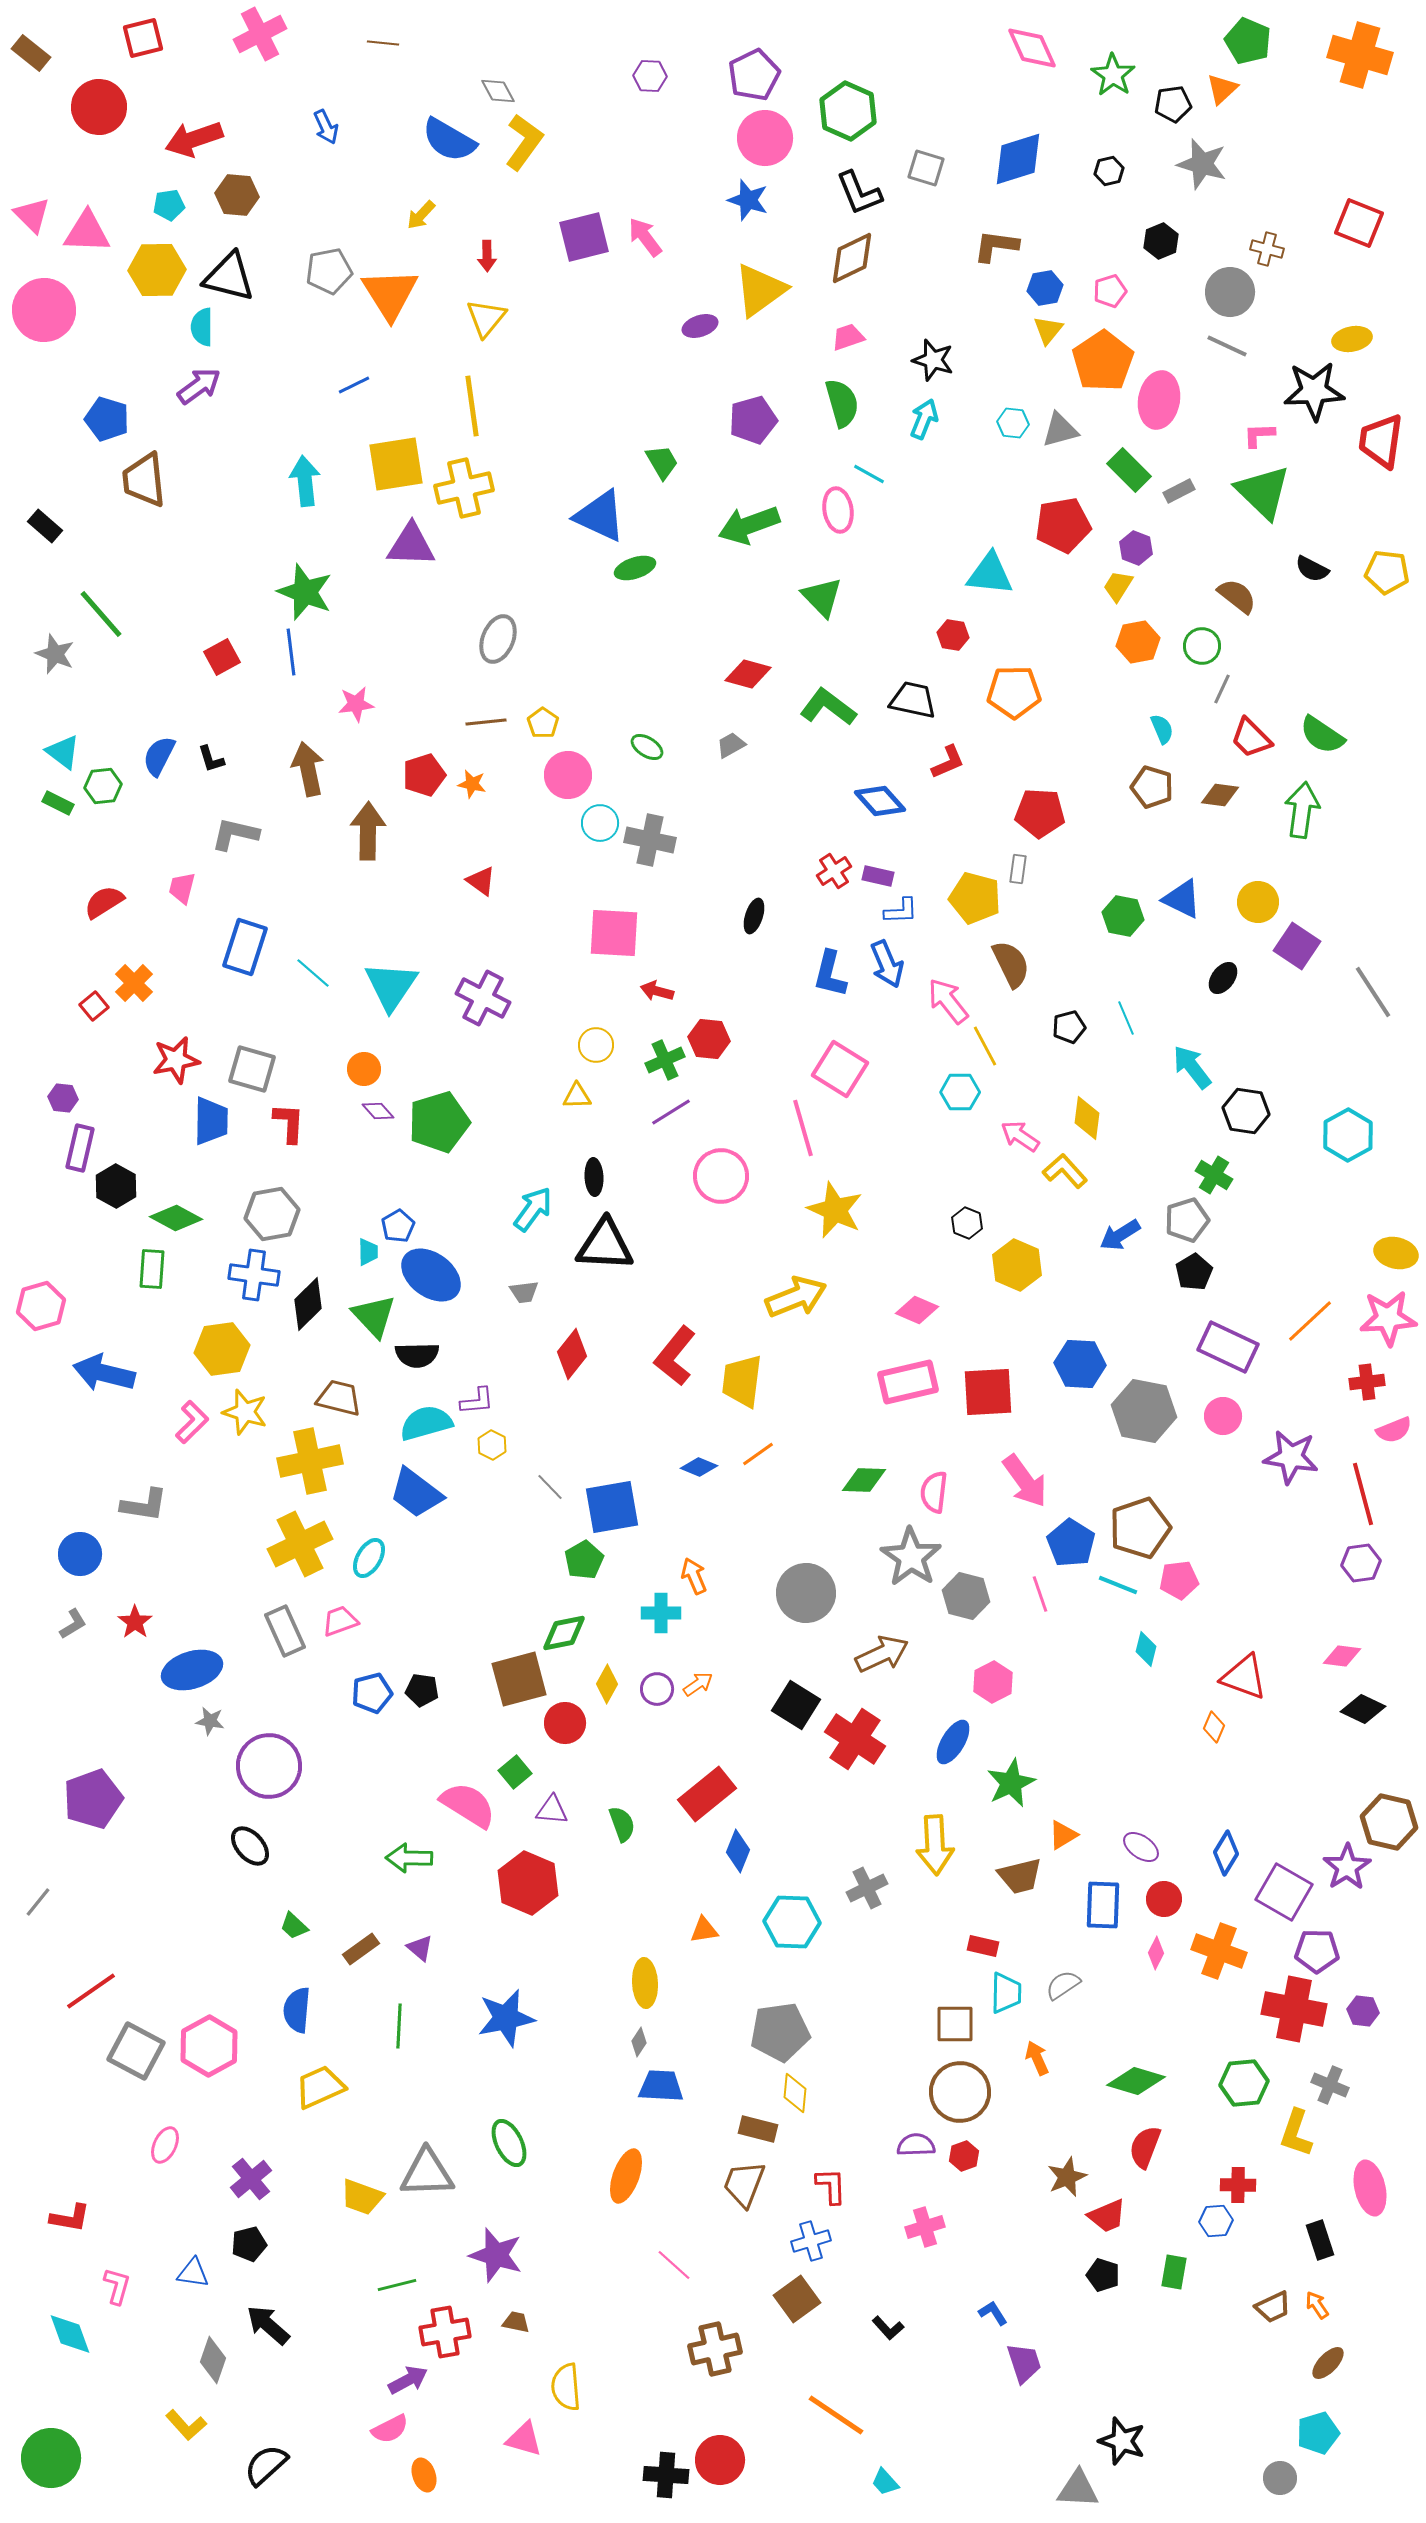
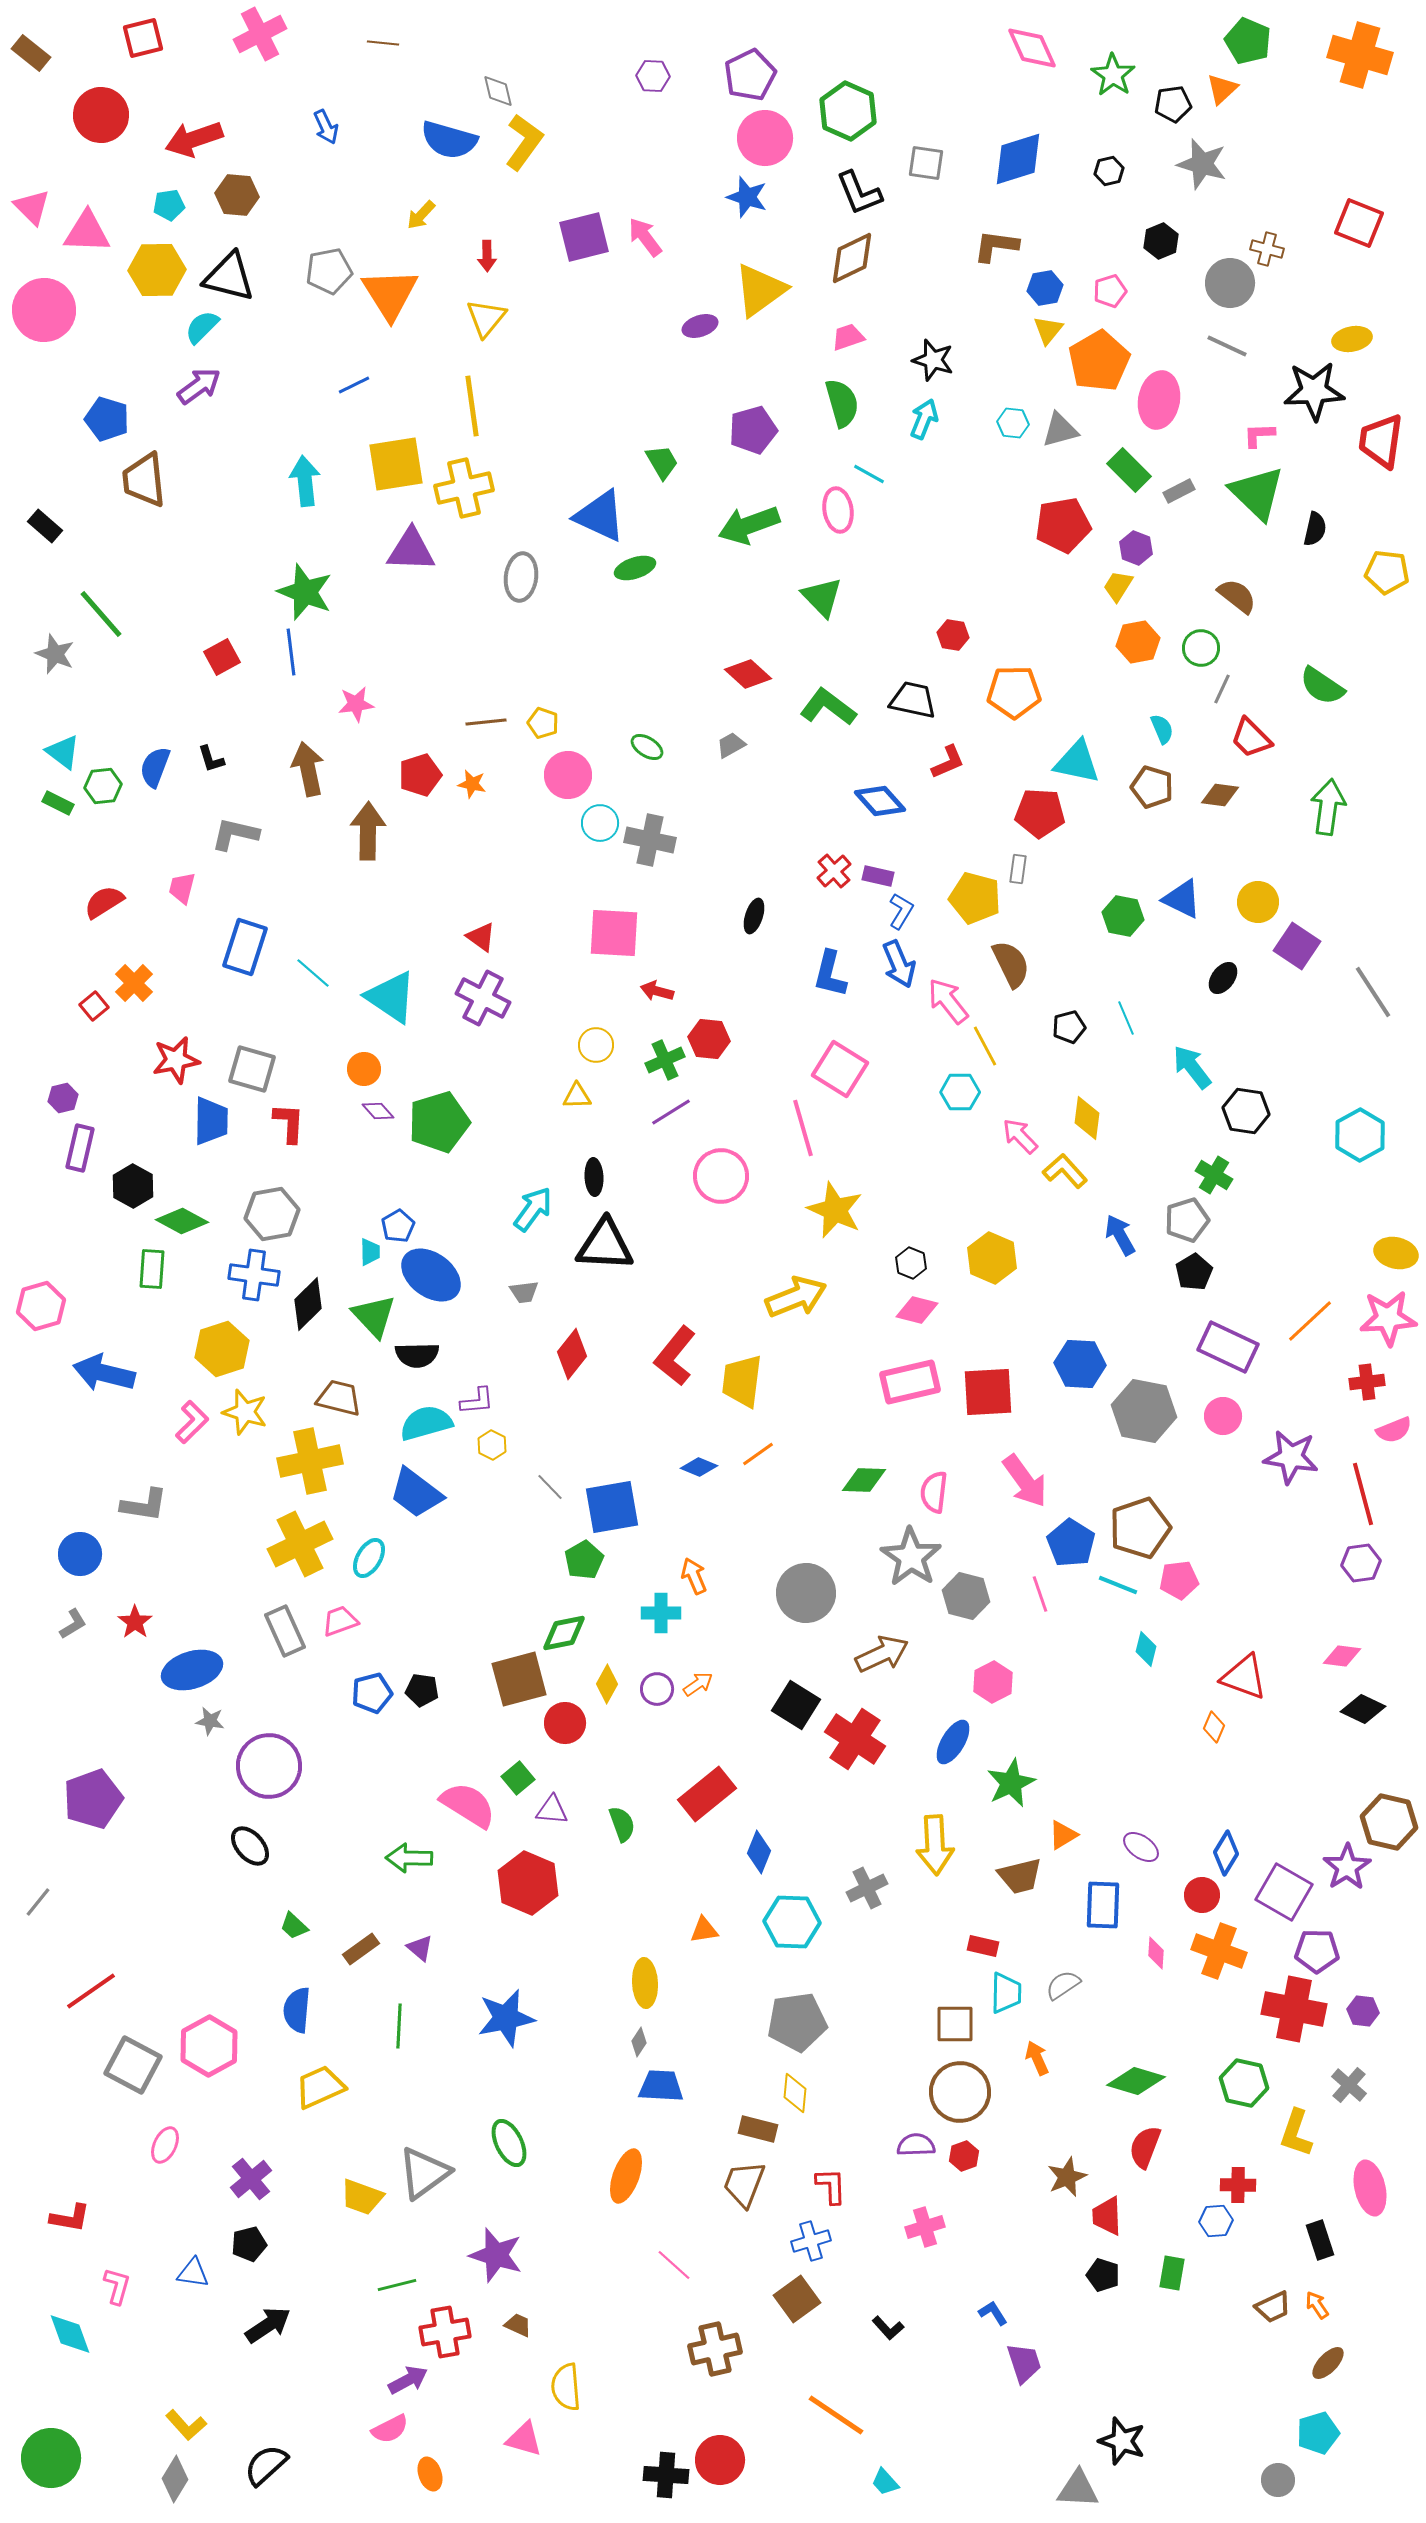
purple pentagon at (754, 75): moved 4 px left
purple hexagon at (650, 76): moved 3 px right
gray diamond at (498, 91): rotated 15 degrees clockwise
red circle at (99, 107): moved 2 px right, 8 px down
blue semicircle at (449, 140): rotated 14 degrees counterclockwise
gray square at (926, 168): moved 5 px up; rotated 9 degrees counterclockwise
blue star at (748, 200): moved 1 px left, 3 px up
pink triangle at (32, 215): moved 8 px up
gray circle at (1230, 292): moved 9 px up
cyan semicircle at (202, 327): rotated 45 degrees clockwise
orange pentagon at (1103, 361): moved 4 px left; rotated 4 degrees clockwise
purple pentagon at (753, 420): moved 10 px down
green triangle at (1263, 492): moved 6 px left, 1 px down
purple triangle at (411, 545): moved 5 px down
black semicircle at (1312, 569): moved 3 px right, 40 px up; rotated 104 degrees counterclockwise
cyan triangle at (990, 574): moved 87 px right, 188 px down; rotated 6 degrees clockwise
gray ellipse at (498, 639): moved 23 px right, 62 px up; rotated 15 degrees counterclockwise
green circle at (1202, 646): moved 1 px left, 2 px down
red diamond at (748, 674): rotated 27 degrees clockwise
yellow pentagon at (543, 723): rotated 16 degrees counterclockwise
green semicircle at (1322, 735): moved 49 px up
blue semicircle at (159, 756): moved 4 px left, 11 px down; rotated 6 degrees counterclockwise
red pentagon at (424, 775): moved 4 px left
green arrow at (1302, 810): moved 26 px right, 3 px up
red cross at (834, 871): rotated 8 degrees counterclockwise
red triangle at (481, 881): moved 56 px down
blue L-shape at (901, 911): rotated 57 degrees counterclockwise
blue arrow at (887, 964): moved 12 px right
cyan triangle at (391, 986): moved 11 px down; rotated 30 degrees counterclockwise
purple hexagon at (63, 1098): rotated 20 degrees counterclockwise
cyan hexagon at (1348, 1135): moved 12 px right
pink arrow at (1020, 1136): rotated 12 degrees clockwise
black hexagon at (116, 1186): moved 17 px right
green diamond at (176, 1218): moved 6 px right, 3 px down
black hexagon at (967, 1223): moved 56 px left, 40 px down
blue arrow at (1120, 1235): rotated 93 degrees clockwise
cyan trapezoid at (368, 1252): moved 2 px right
yellow hexagon at (1017, 1265): moved 25 px left, 7 px up
pink diamond at (917, 1310): rotated 9 degrees counterclockwise
yellow hexagon at (222, 1349): rotated 10 degrees counterclockwise
pink rectangle at (908, 1382): moved 2 px right
green square at (515, 1772): moved 3 px right, 6 px down
blue diamond at (738, 1851): moved 21 px right, 1 px down
red circle at (1164, 1899): moved 38 px right, 4 px up
pink diamond at (1156, 1953): rotated 24 degrees counterclockwise
gray pentagon at (780, 2032): moved 17 px right, 10 px up
gray square at (136, 2051): moved 3 px left, 14 px down
green hexagon at (1244, 2083): rotated 18 degrees clockwise
gray cross at (1330, 2085): moved 19 px right; rotated 18 degrees clockwise
gray triangle at (427, 2173): moved 3 px left; rotated 34 degrees counterclockwise
red trapezoid at (1107, 2216): rotated 111 degrees clockwise
green rectangle at (1174, 2272): moved 2 px left, 1 px down
brown trapezoid at (516, 2322): moved 2 px right, 3 px down; rotated 12 degrees clockwise
black arrow at (268, 2325): rotated 105 degrees clockwise
gray diamond at (213, 2360): moved 38 px left, 119 px down; rotated 12 degrees clockwise
orange ellipse at (424, 2475): moved 6 px right, 1 px up
gray circle at (1280, 2478): moved 2 px left, 2 px down
